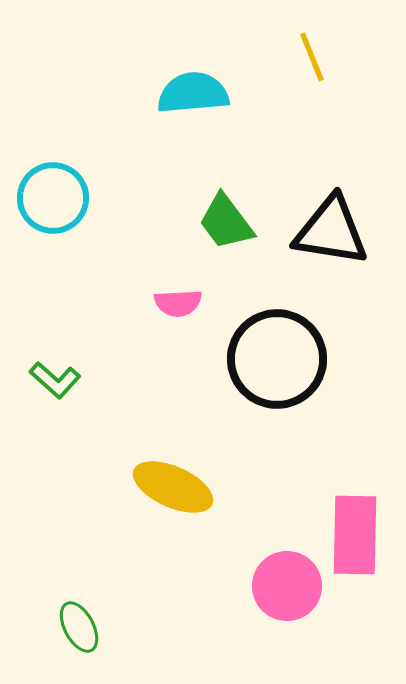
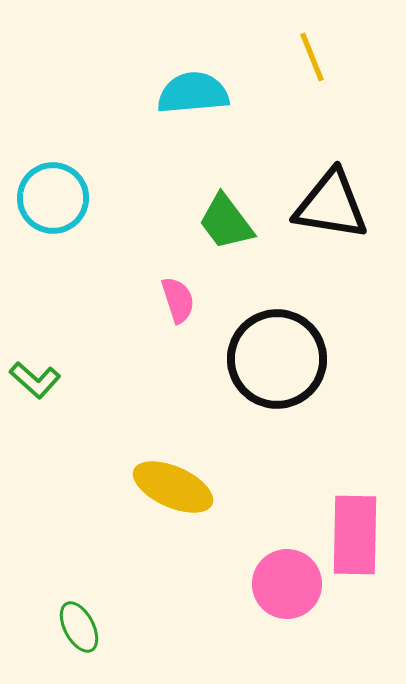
black triangle: moved 26 px up
pink semicircle: moved 3 px up; rotated 105 degrees counterclockwise
green L-shape: moved 20 px left
pink circle: moved 2 px up
